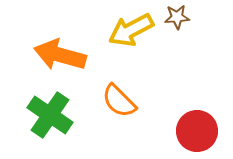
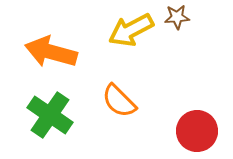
orange arrow: moved 9 px left, 3 px up
